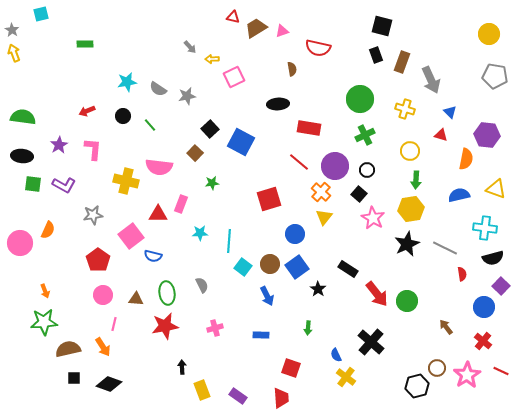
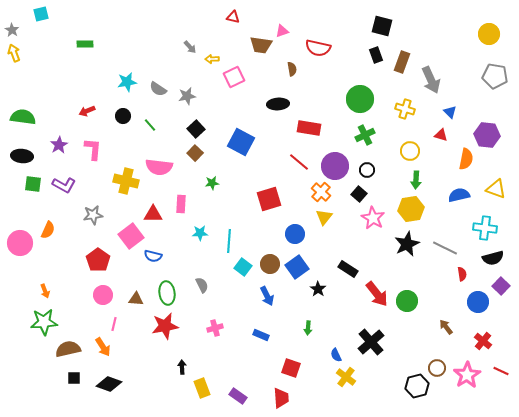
brown trapezoid at (256, 28): moved 5 px right, 17 px down; rotated 140 degrees counterclockwise
black square at (210, 129): moved 14 px left
pink rectangle at (181, 204): rotated 18 degrees counterclockwise
red triangle at (158, 214): moved 5 px left
blue circle at (484, 307): moved 6 px left, 5 px up
blue rectangle at (261, 335): rotated 21 degrees clockwise
black cross at (371, 342): rotated 8 degrees clockwise
yellow rectangle at (202, 390): moved 2 px up
